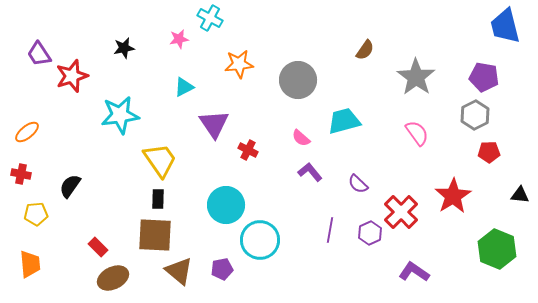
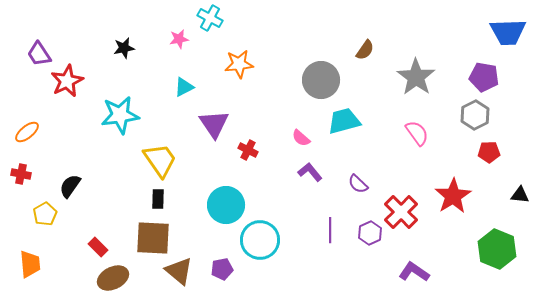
blue trapezoid at (505, 26): moved 3 px right, 6 px down; rotated 78 degrees counterclockwise
red star at (72, 76): moved 5 px left, 5 px down; rotated 8 degrees counterclockwise
gray circle at (298, 80): moved 23 px right
yellow pentagon at (36, 214): moved 9 px right; rotated 25 degrees counterclockwise
purple line at (330, 230): rotated 10 degrees counterclockwise
brown square at (155, 235): moved 2 px left, 3 px down
